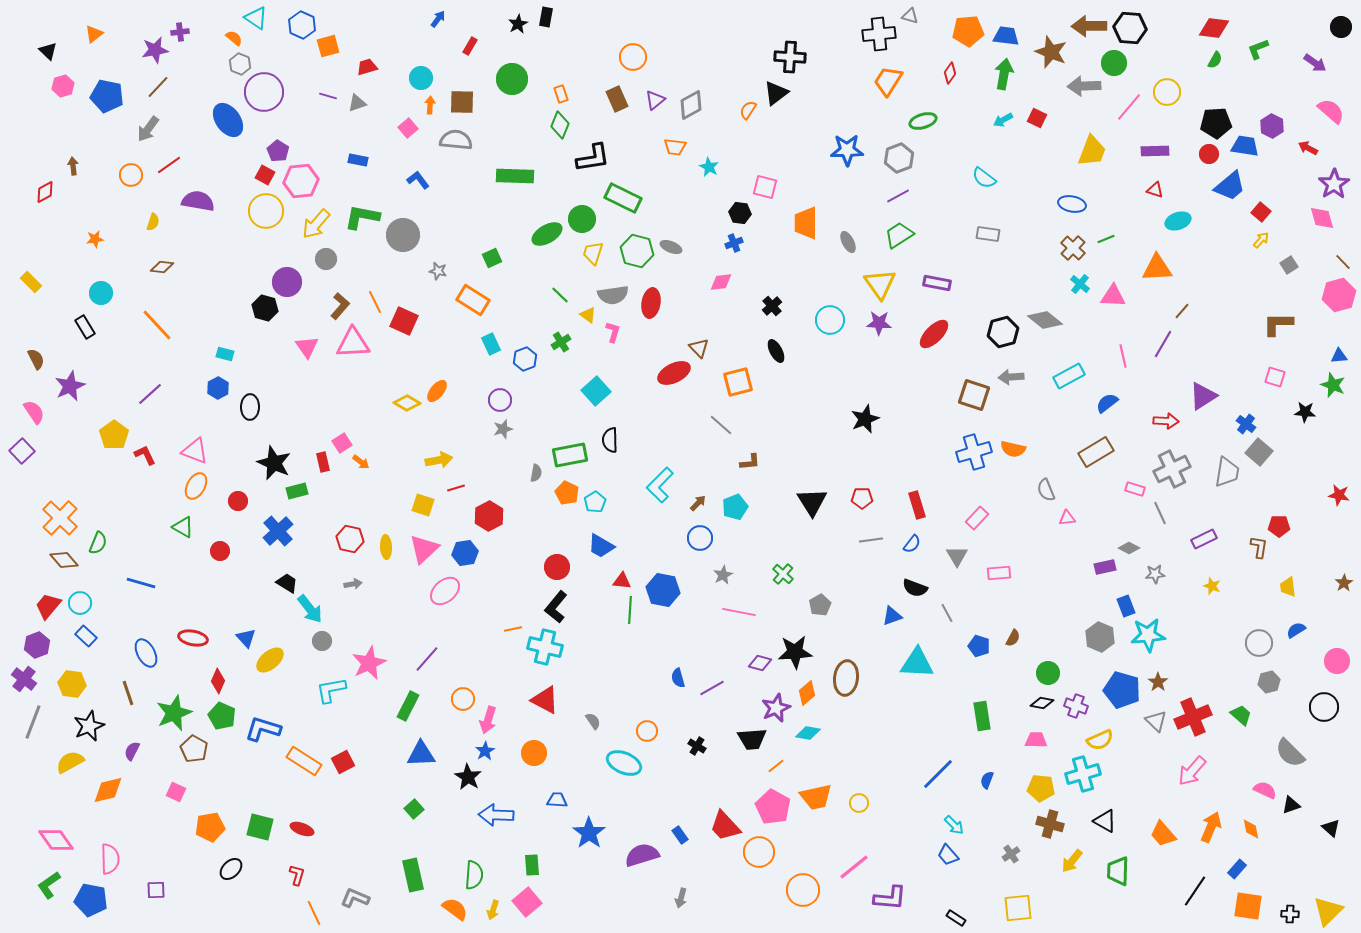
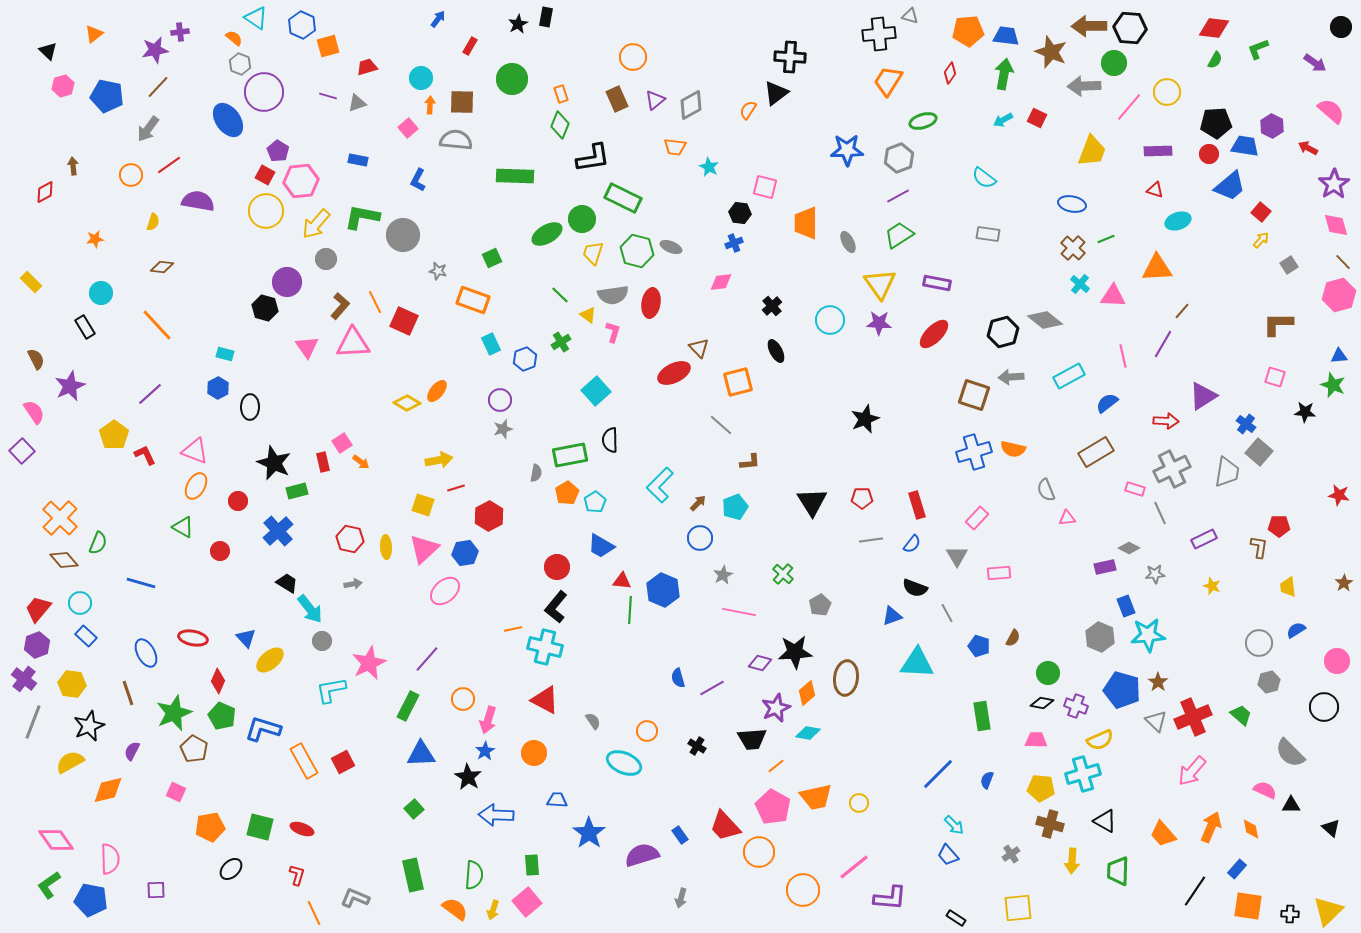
purple rectangle at (1155, 151): moved 3 px right
blue L-shape at (418, 180): rotated 115 degrees counterclockwise
pink diamond at (1322, 218): moved 14 px right, 7 px down
orange rectangle at (473, 300): rotated 12 degrees counterclockwise
orange pentagon at (567, 493): rotated 15 degrees clockwise
blue hexagon at (663, 590): rotated 12 degrees clockwise
red trapezoid at (48, 606): moved 10 px left, 3 px down
orange rectangle at (304, 761): rotated 28 degrees clockwise
black triangle at (1291, 805): rotated 18 degrees clockwise
yellow arrow at (1072, 861): rotated 35 degrees counterclockwise
